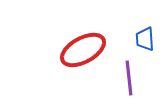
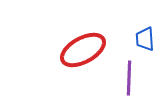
purple line: rotated 8 degrees clockwise
